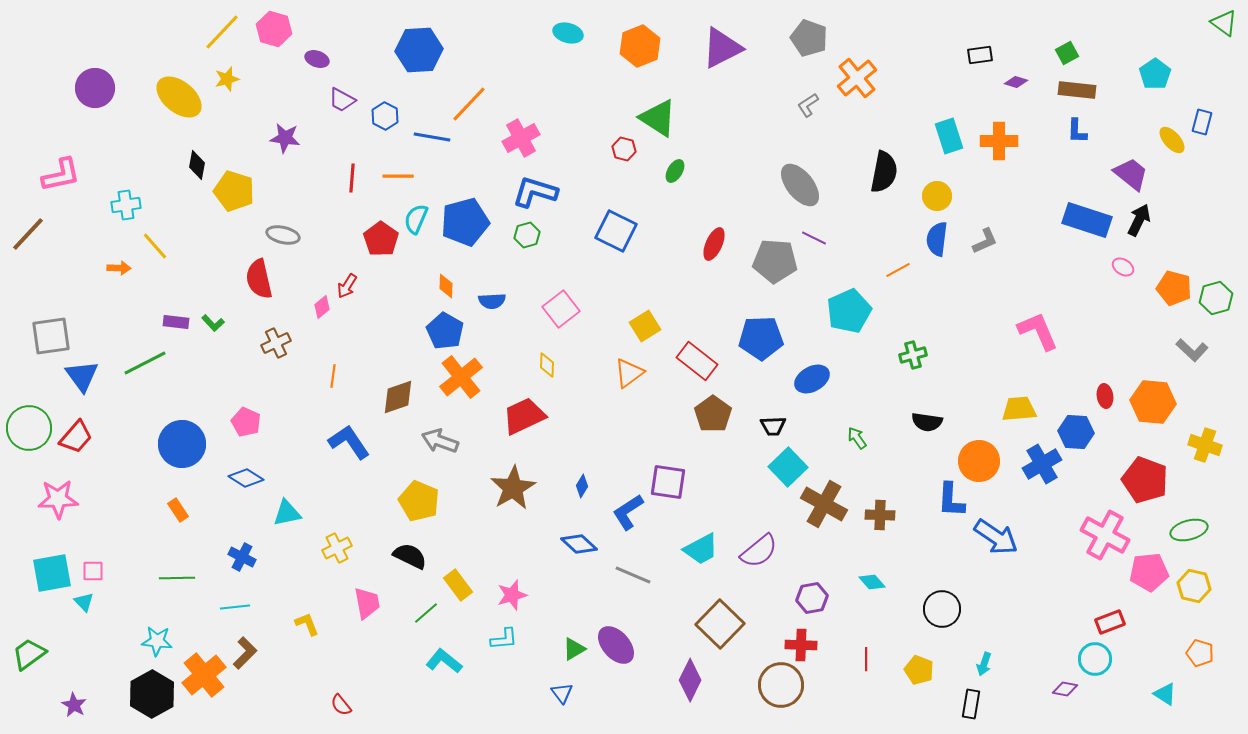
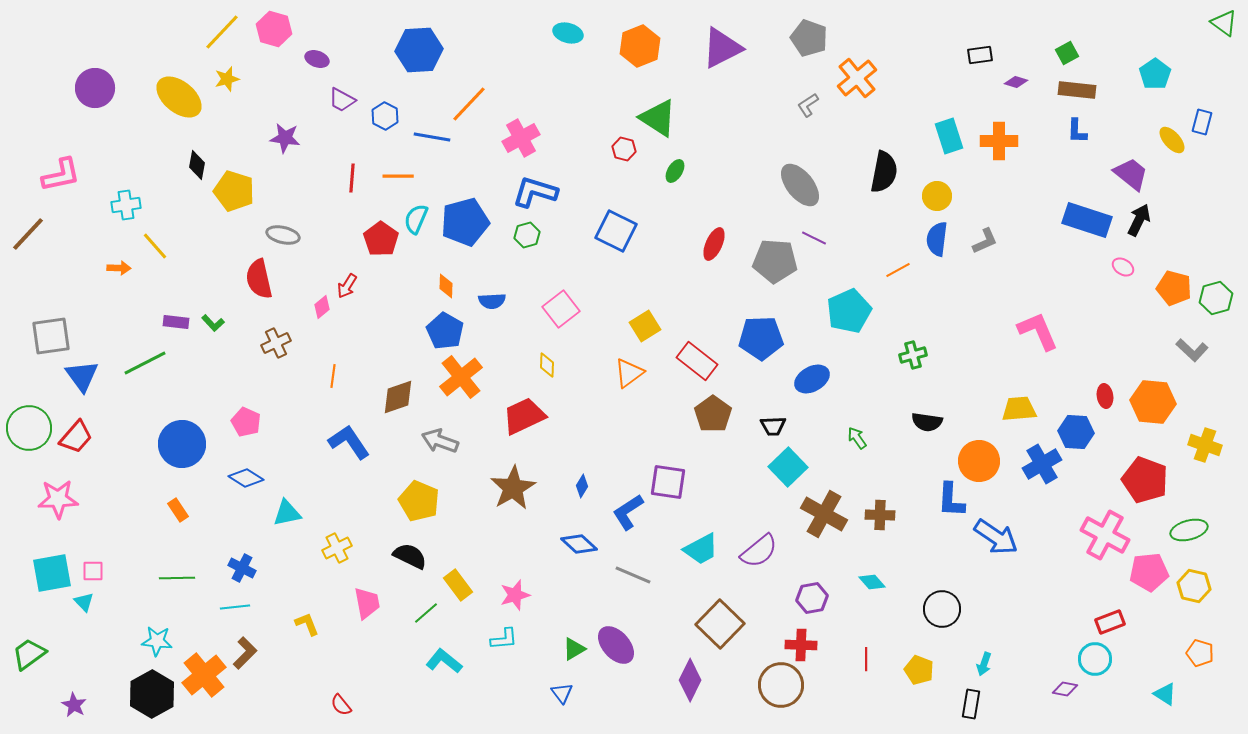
brown cross at (824, 504): moved 10 px down
blue cross at (242, 557): moved 11 px down
pink star at (512, 595): moved 3 px right
